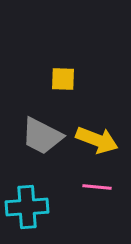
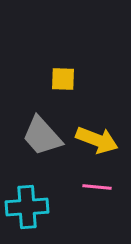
gray trapezoid: rotated 21 degrees clockwise
